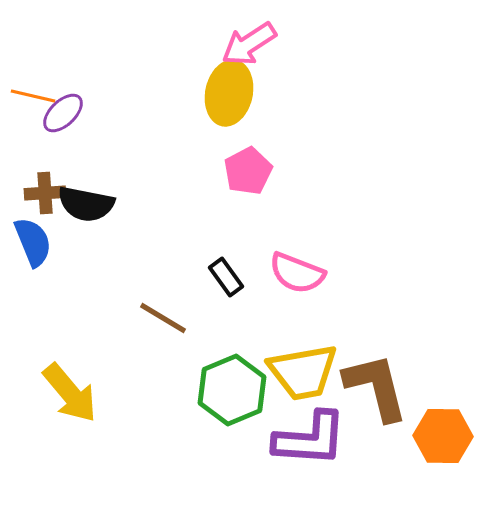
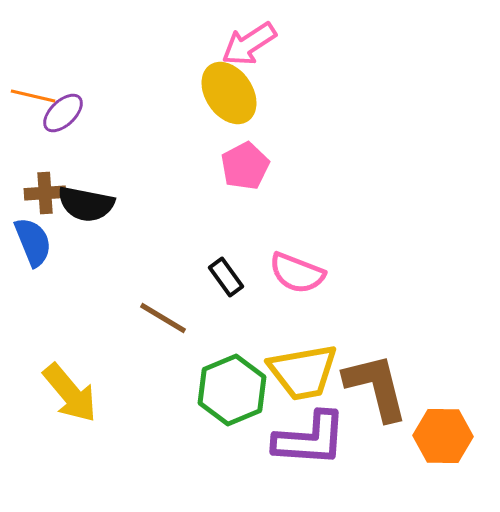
yellow ellipse: rotated 46 degrees counterclockwise
pink pentagon: moved 3 px left, 5 px up
